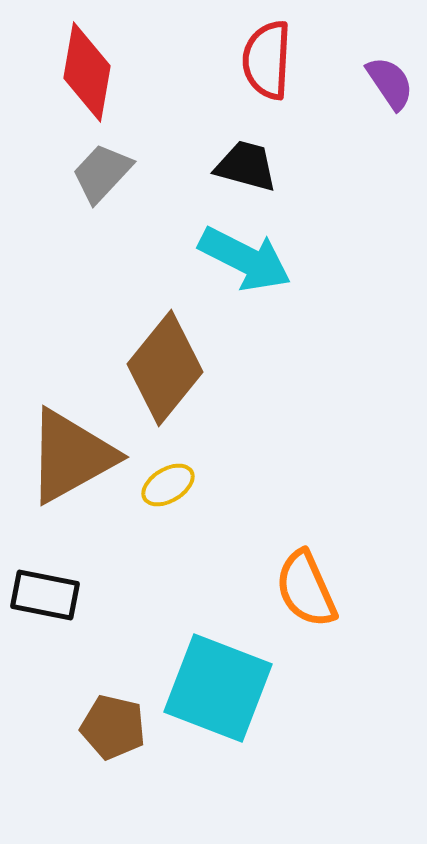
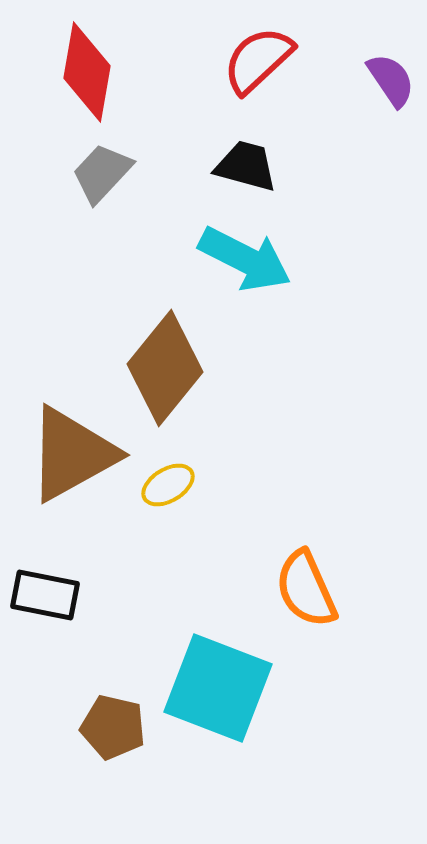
red semicircle: moved 9 px left; rotated 44 degrees clockwise
purple semicircle: moved 1 px right, 3 px up
brown triangle: moved 1 px right, 2 px up
